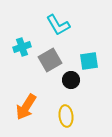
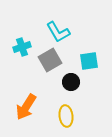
cyan L-shape: moved 7 px down
black circle: moved 2 px down
